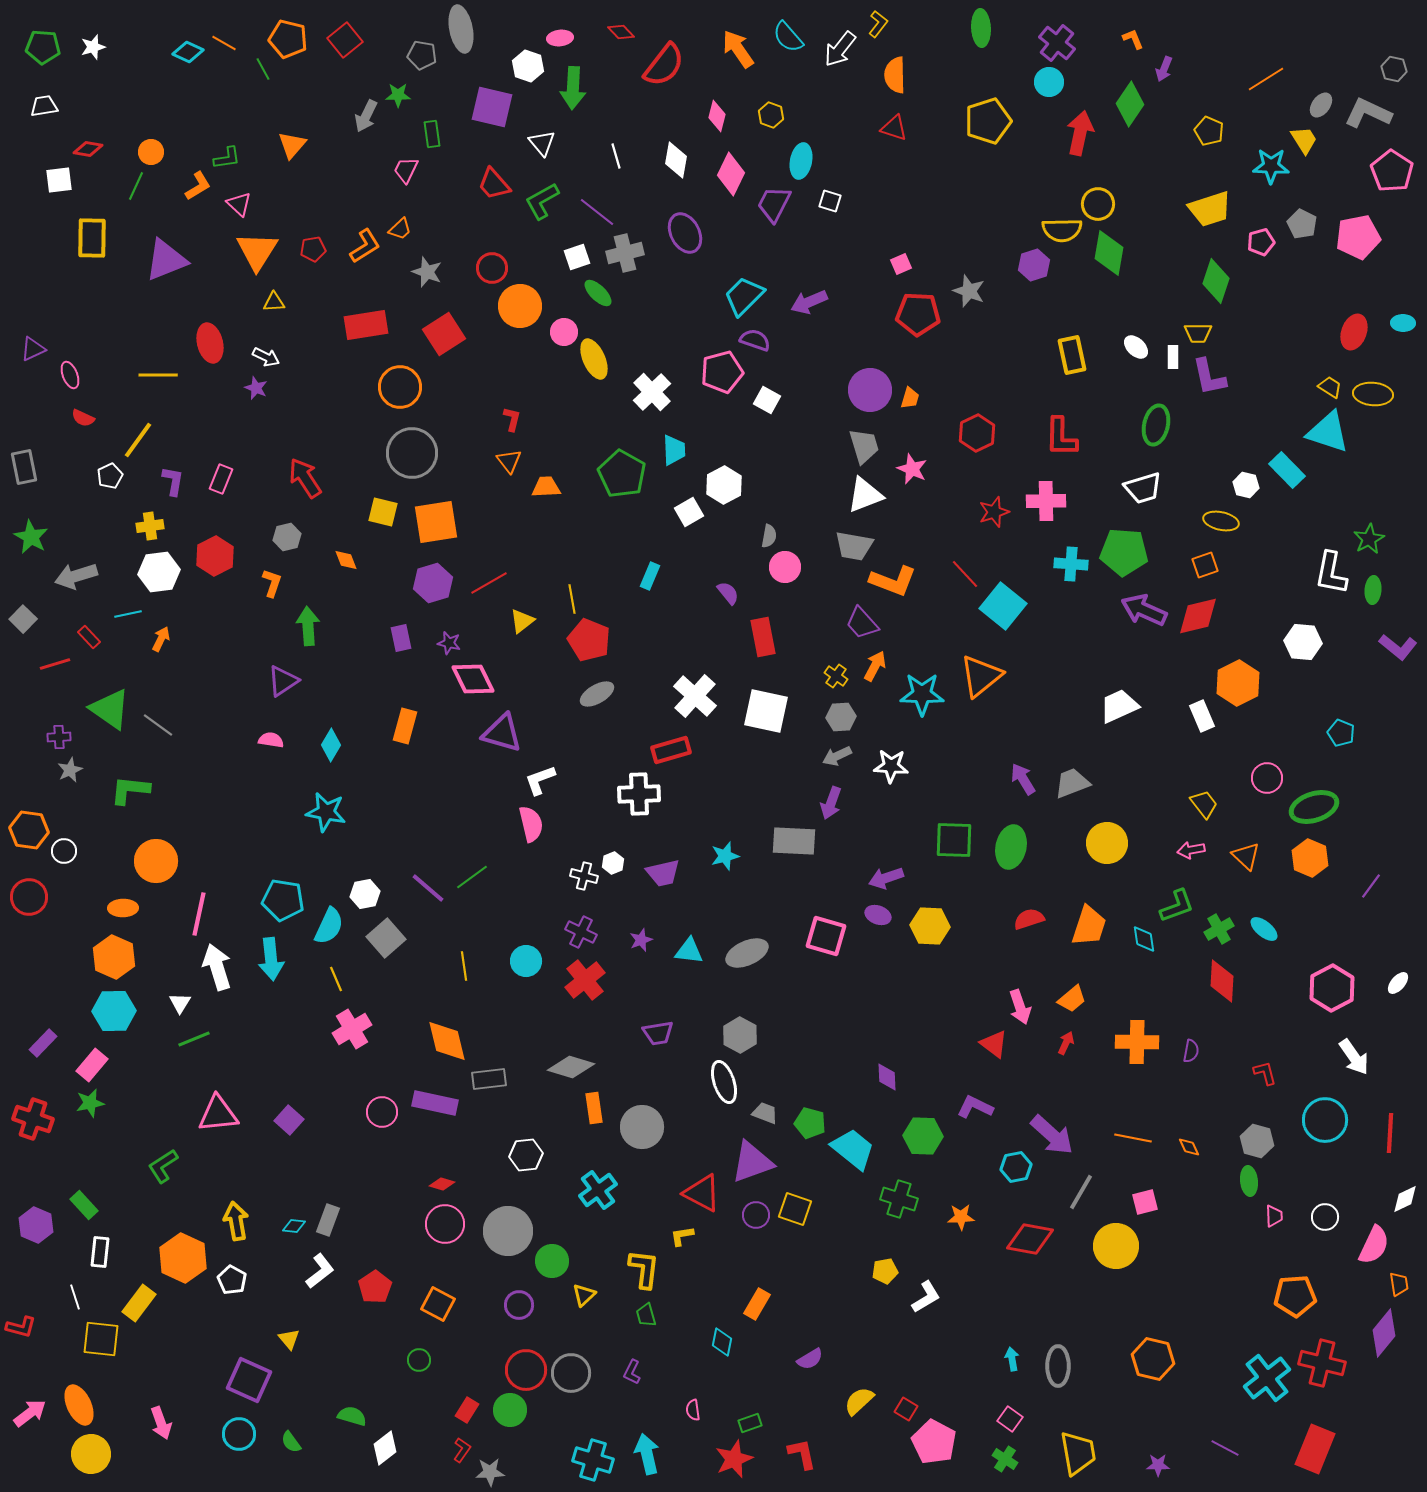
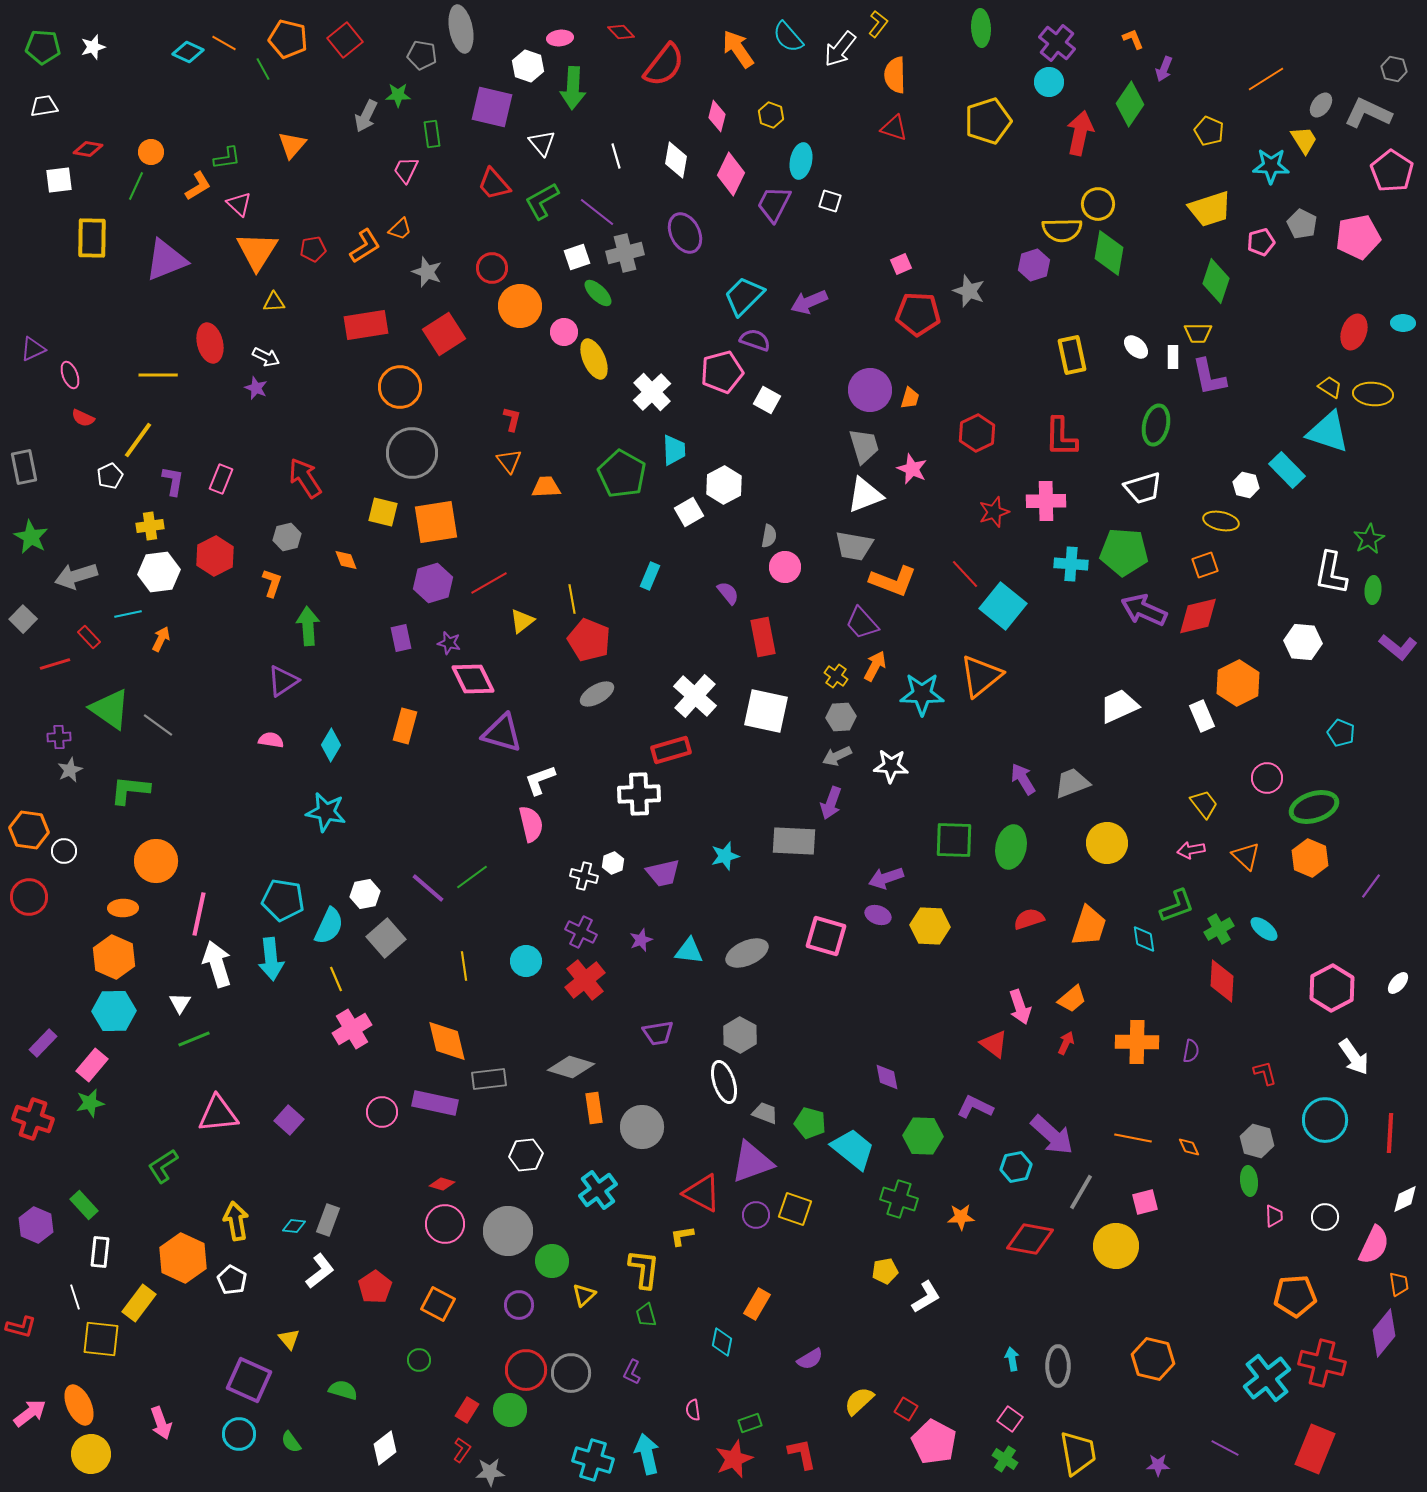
white arrow at (217, 967): moved 3 px up
purple diamond at (887, 1077): rotated 8 degrees counterclockwise
green semicircle at (352, 1416): moved 9 px left, 26 px up
